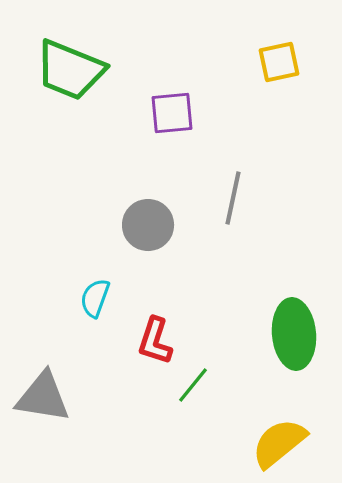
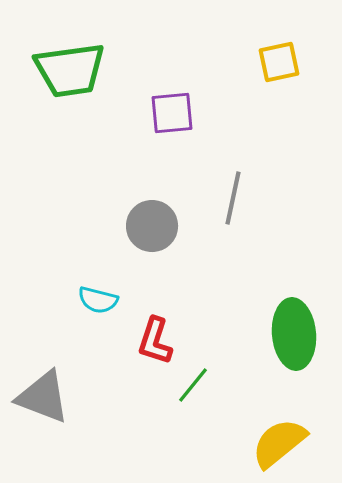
green trapezoid: rotated 30 degrees counterclockwise
gray circle: moved 4 px right, 1 px down
cyan semicircle: moved 3 px right, 2 px down; rotated 96 degrees counterclockwise
gray triangle: rotated 12 degrees clockwise
